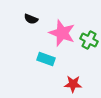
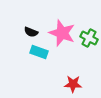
black semicircle: moved 13 px down
green cross: moved 2 px up
cyan rectangle: moved 7 px left, 7 px up
